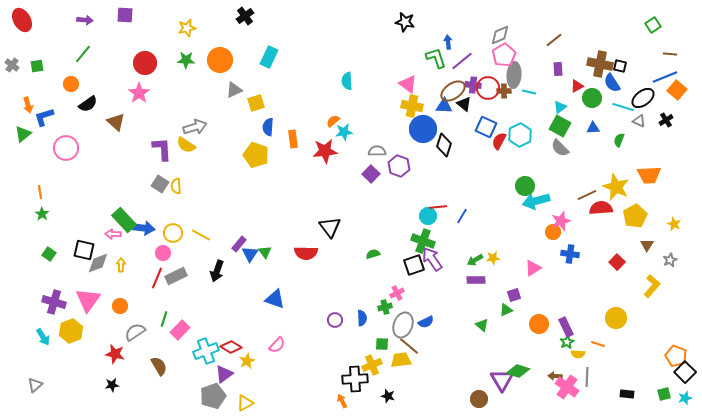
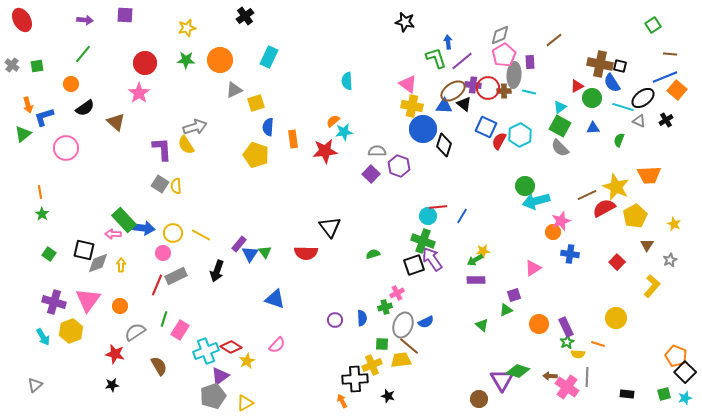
purple rectangle at (558, 69): moved 28 px left, 7 px up
black semicircle at (88, 104): moved 3 px left, 4 px down
yellow semicircle at (186, 145): rotated 24 degrees clockwise
red semicircle at (601, 208): moved 3 px right; rotated 25 degrees counterclockwise
yellow star at (493, 258): moved 10 px left, 7 px up
red line at (157, 278): moved 7 px down
pink rectangle at (180, 330): rotated 12 degrees counterclockwise
purple triangle at (224, 374): moved 4 px left, 2 px down
brown arrow at (555, 376): moved 5 px left
